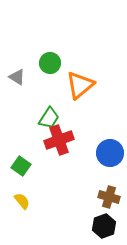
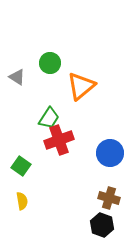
orange triangle: moved 1 px right, 1 px down
brown cross: moved 1 px down
yellow semicircle: rotated 30 degrees clockwise
black hexagon: moved 2 px left, 1 px up; rotated 20 degrees counterclockwise
